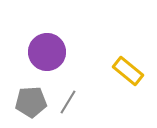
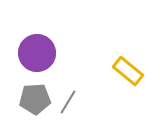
purple circle: moved 10 px left, 1 px down
gray pentagon: moved 4 px right, 3 px up
